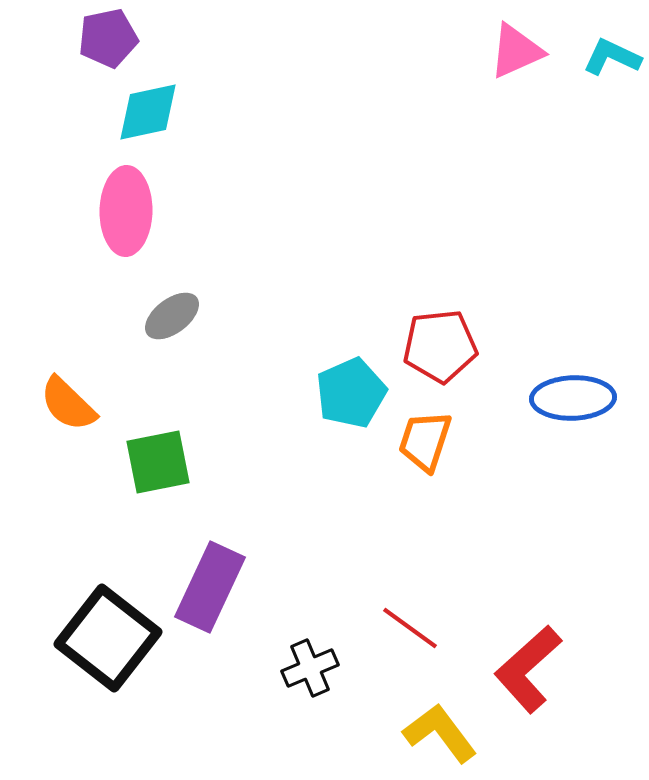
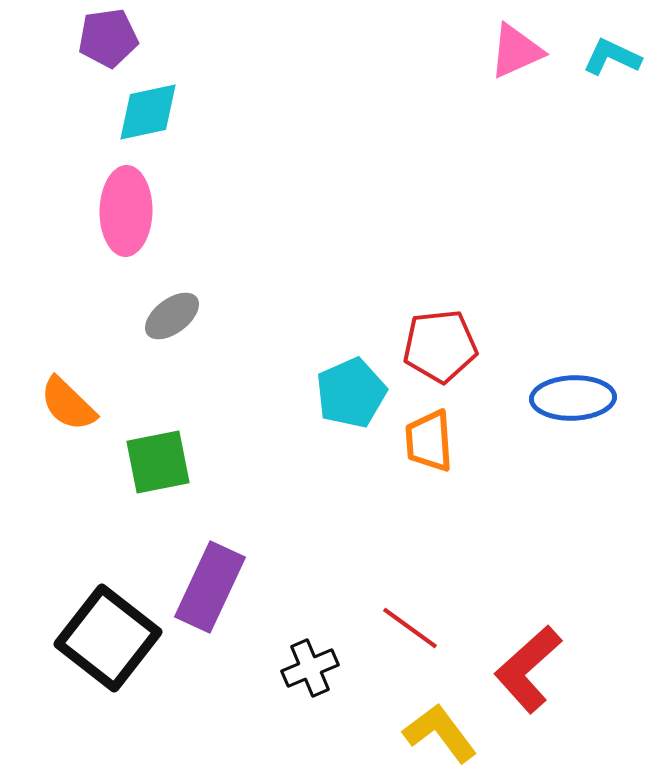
purple pentagon: rotated 4 degrees clockwise
orange trapezoid: moved 4 px right; rotated 22 degrees counterclockwise
